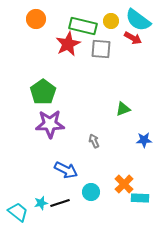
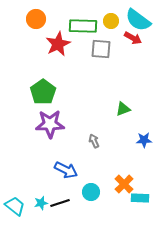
green rectangle: rotated 12 degrees counterclockwise
red star: moved 10 px left
cyan trapezoid: moved 3 px left, 6 px up
